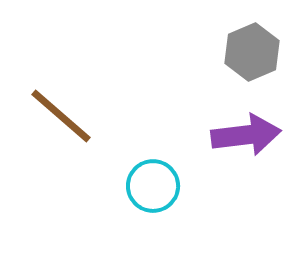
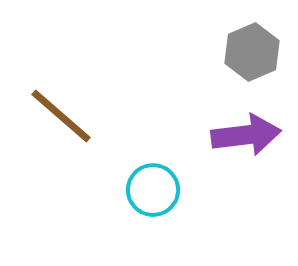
cyan circle: moved 4 px down
